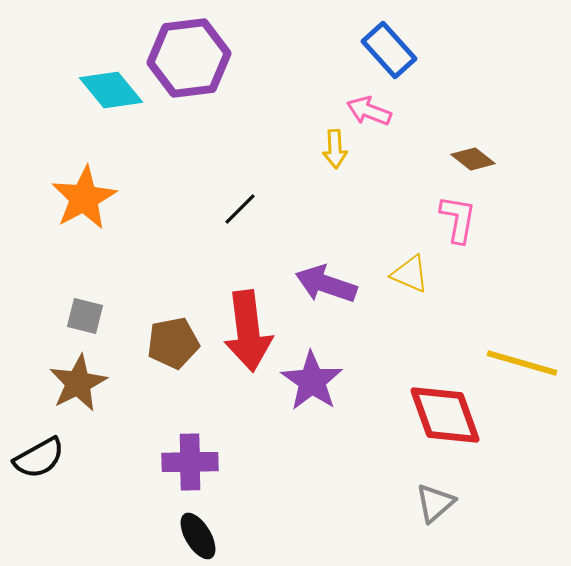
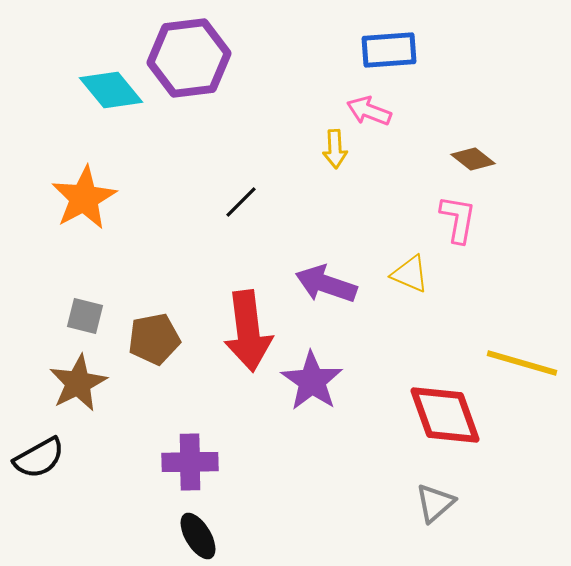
blue rectangle: rotated 52 degrees counterclockwise
black line: moved 1 px right, 7 px up
brown pentagon: moved 19 px left, 4 px up
